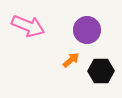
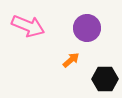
purple circle: moved 2 px up
black hexagon: moved 4 px right, 8 px down
